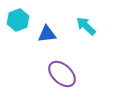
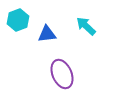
purple ellipse: rotated 24 degrees clockwise
